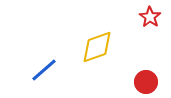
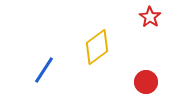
yellow diamond: rotated 18 degrees counterclockwise
blue line: rotated 16 degrees counterclockwise
